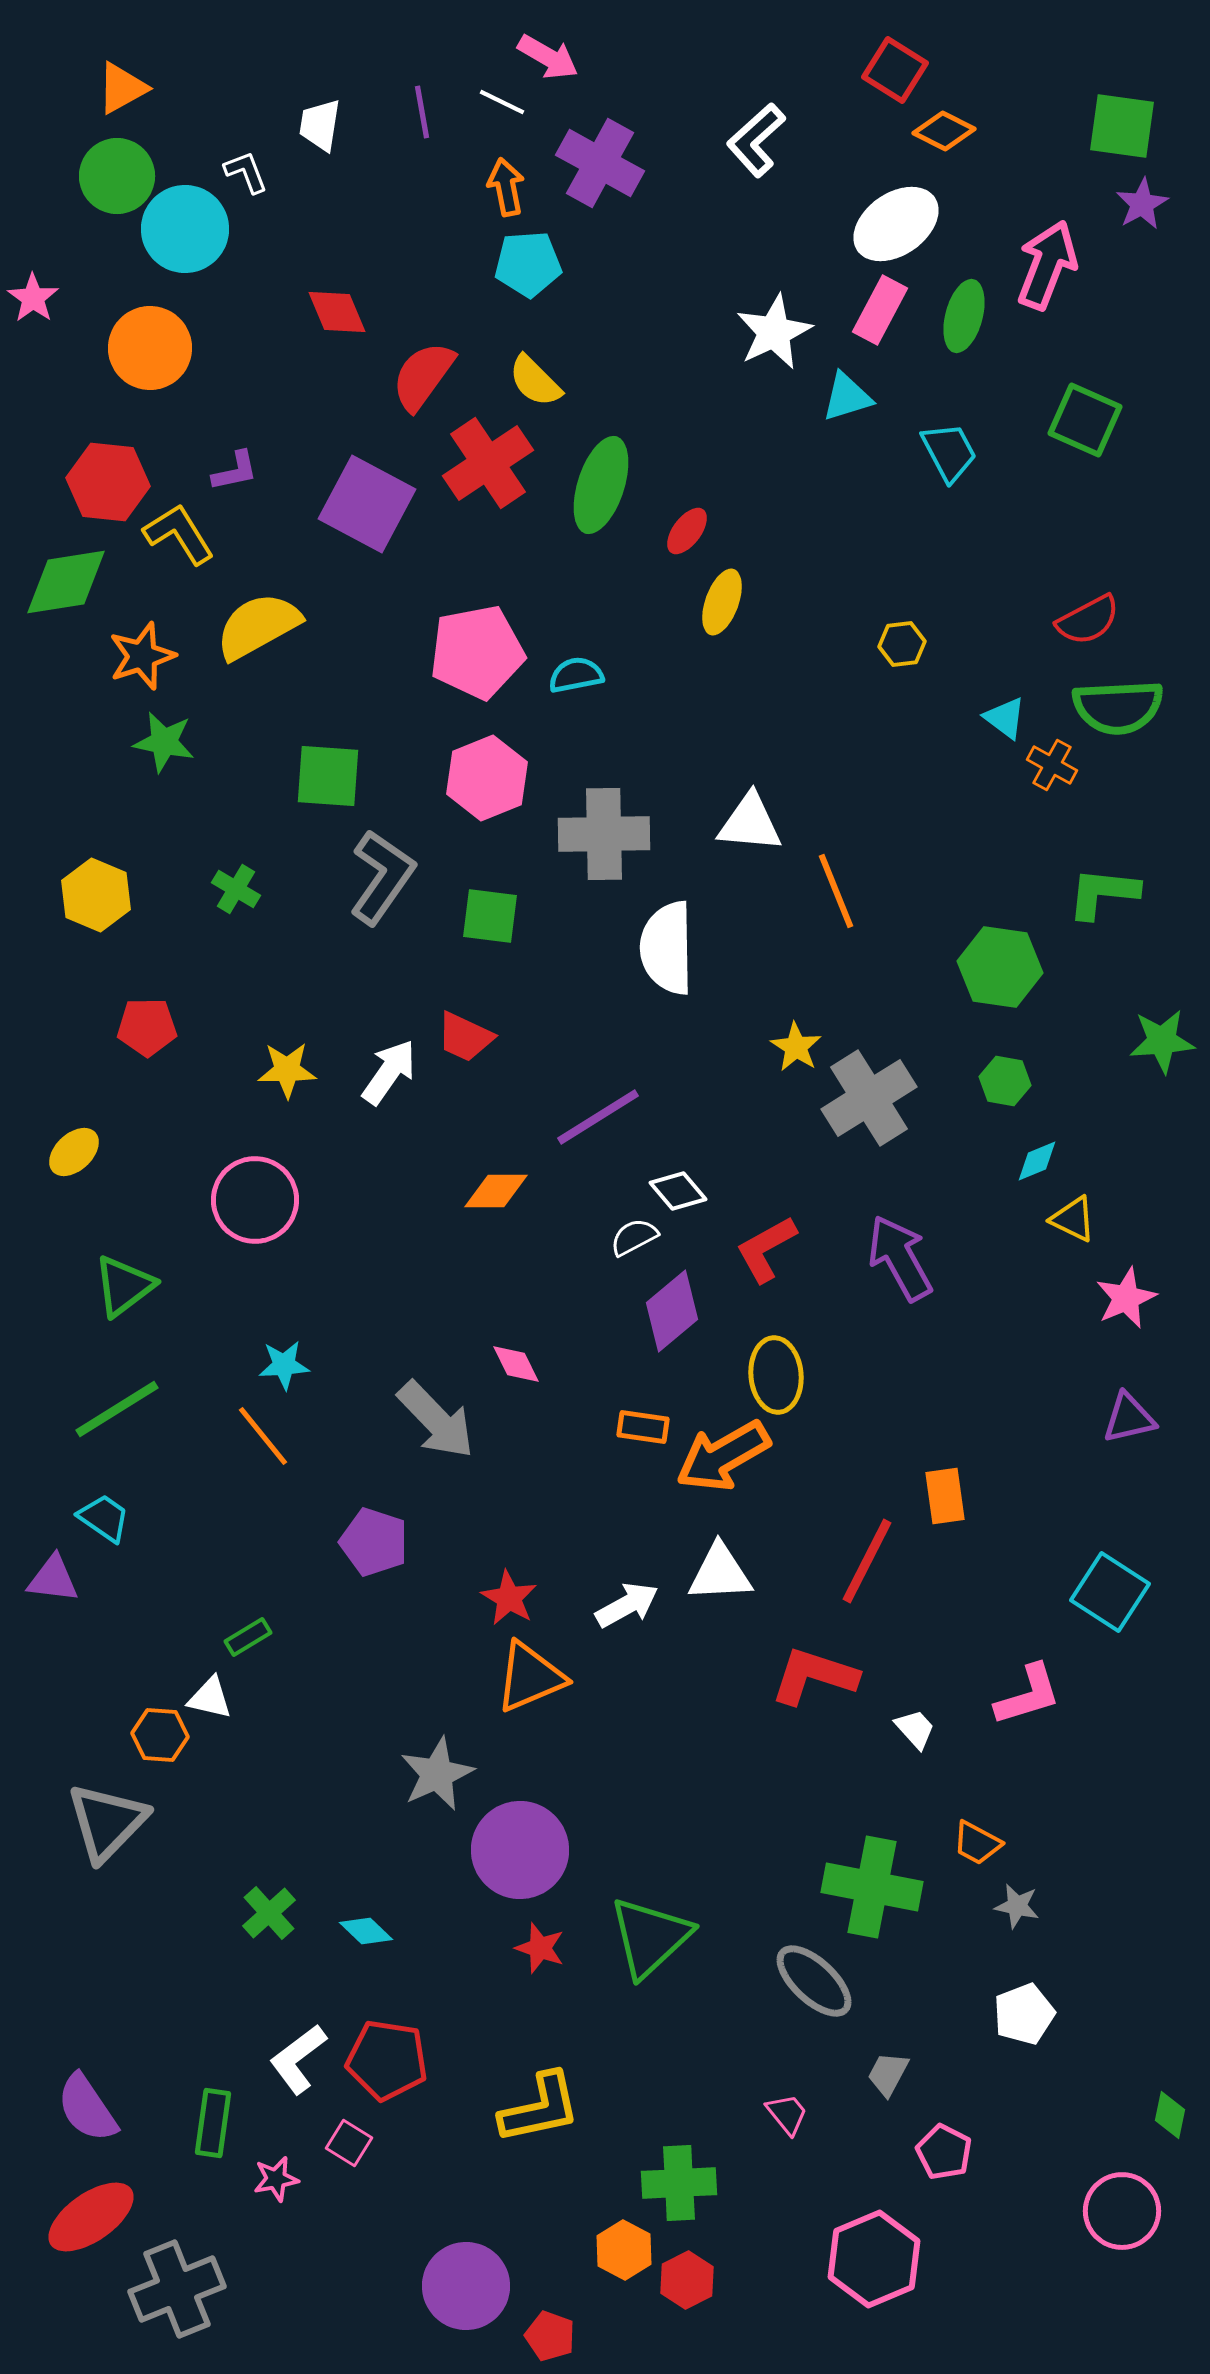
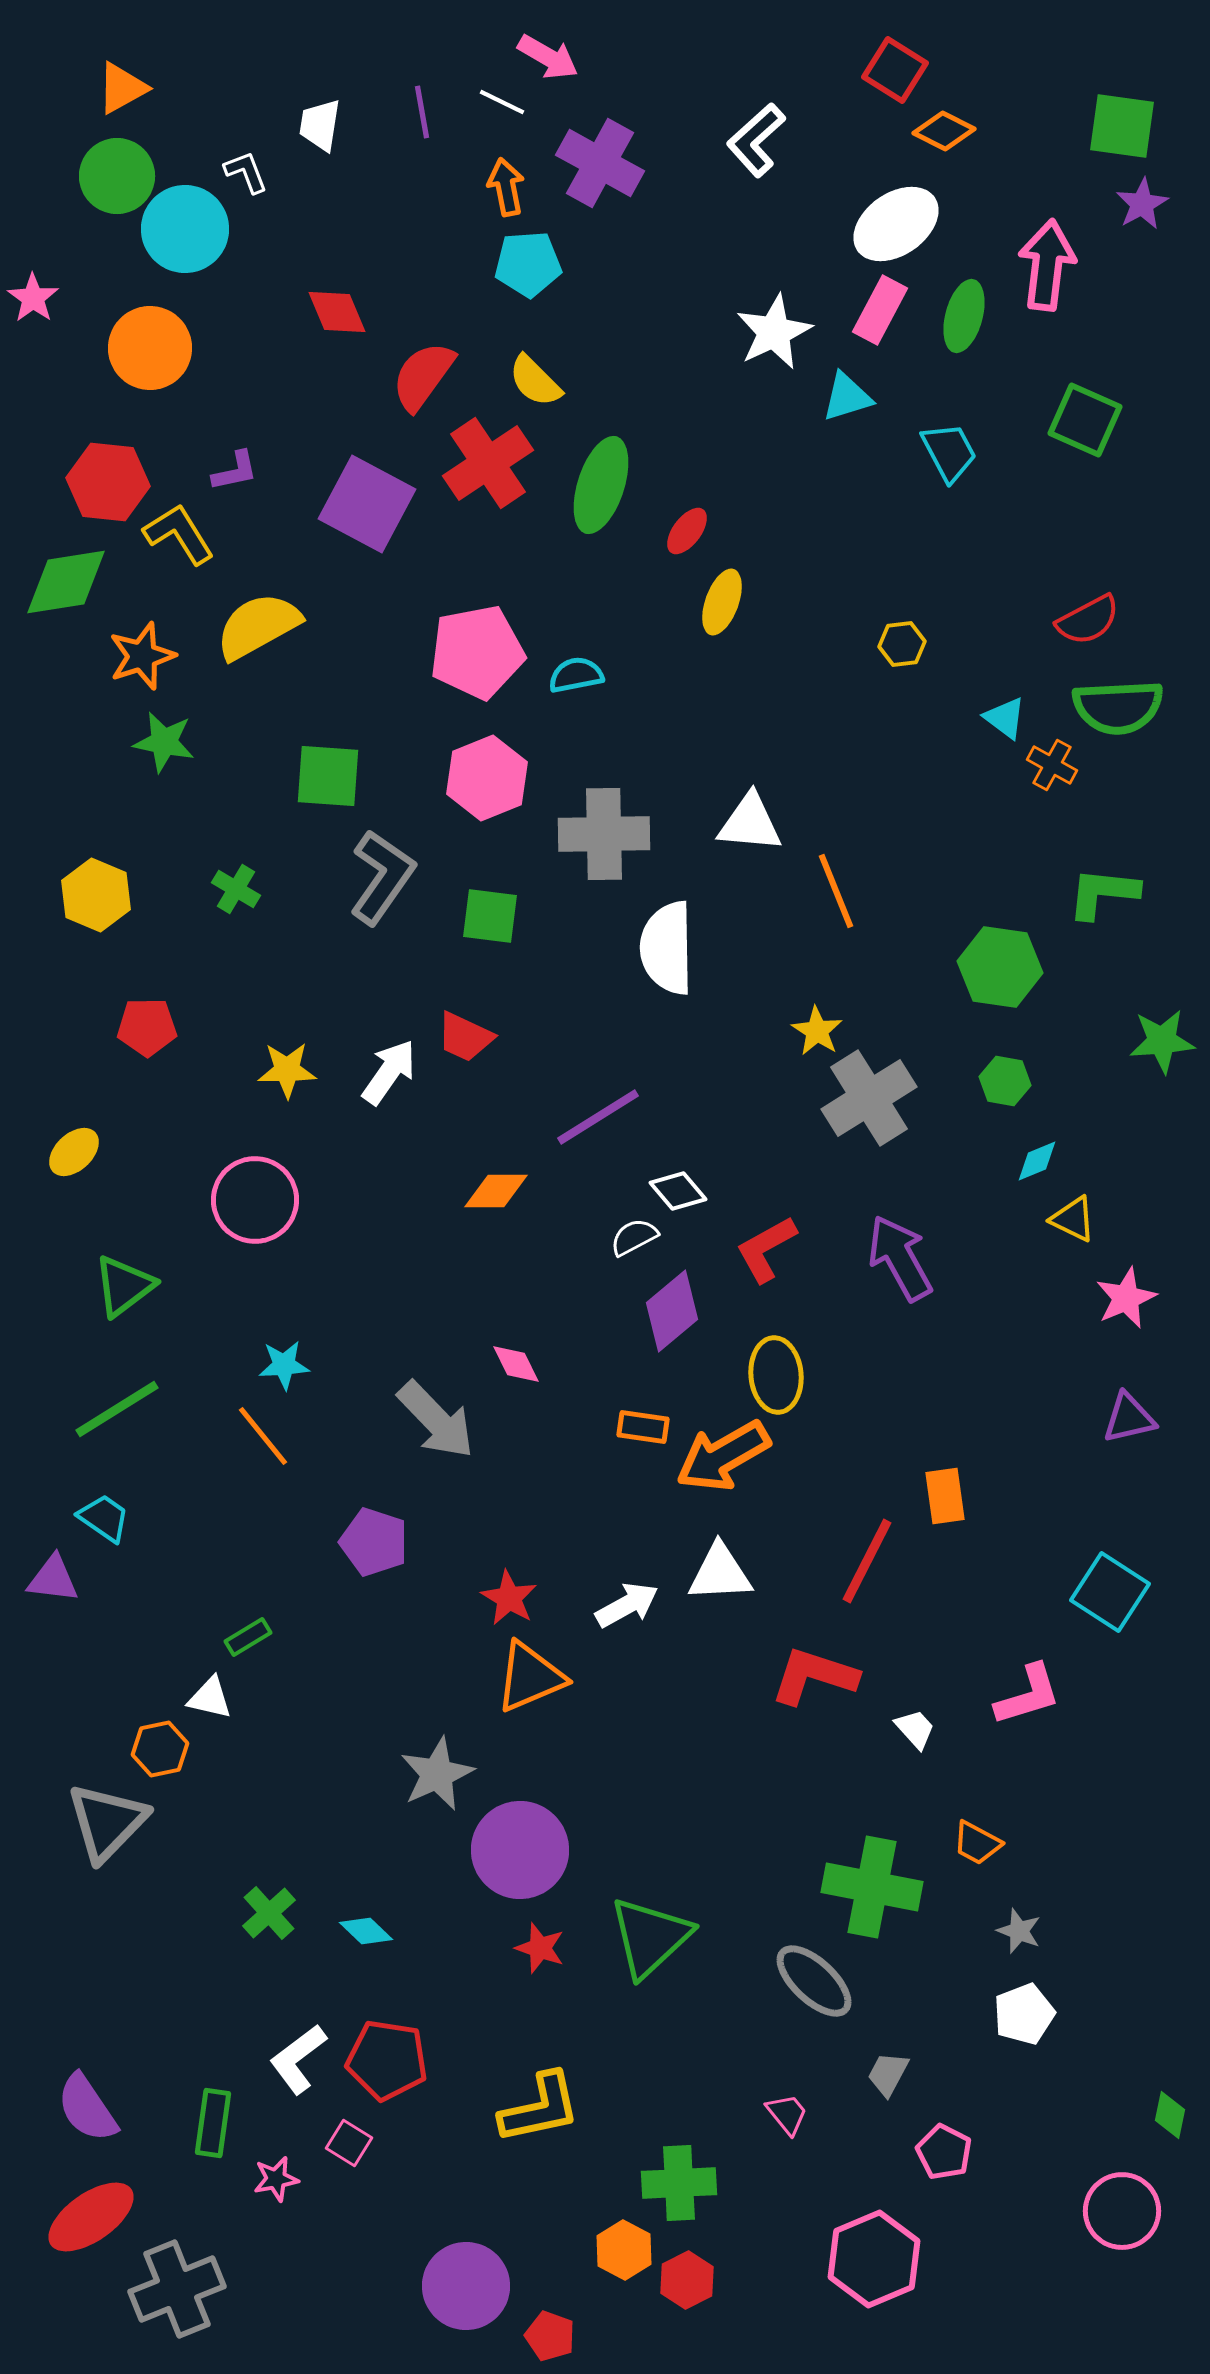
pink arrow at (1047, 265): rotated 14 degrees counterclockwise
yellow star at (796, 1047): moved 21 px right, 16 px up
orange hexagon at (160, 1735): moved 14 px down; rotated 16 degrees counterclockwise
gray star at (1017, 1906): moved 2 px right, 25 px down; rotated 9 degrees clockwise
